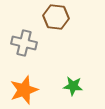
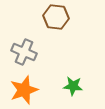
gray cross: moved 9 px down; rotated 10 degrees clockwise
